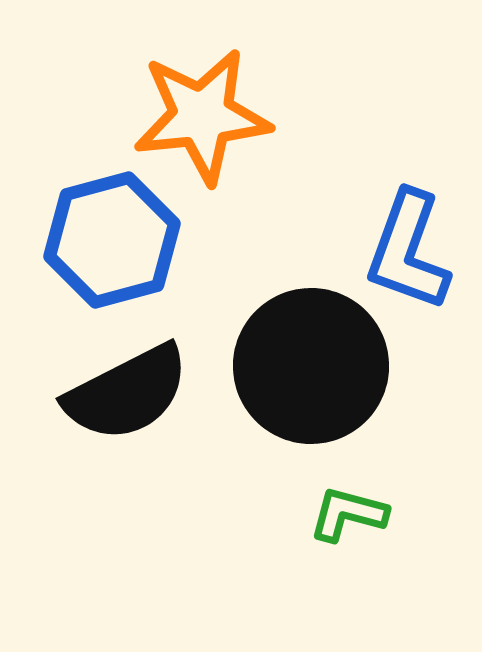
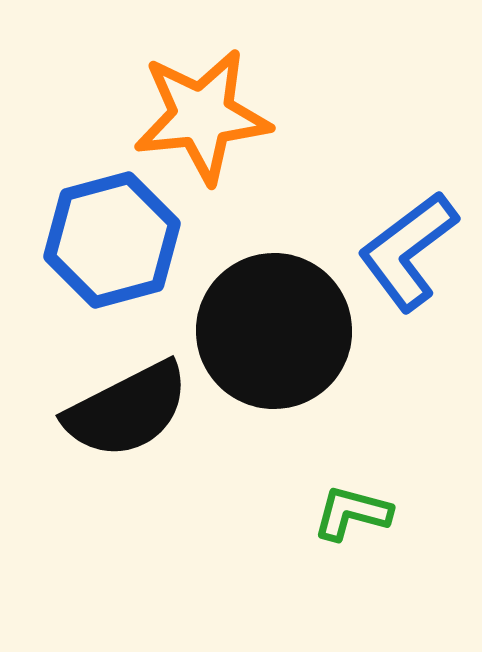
blue L-shape: rotated 33 degrees clockwise
black circle: moved 37 px left, 35 px up
black semicircle: moved 17 px down
green L-shape: moved 4 px right, 1 px up
